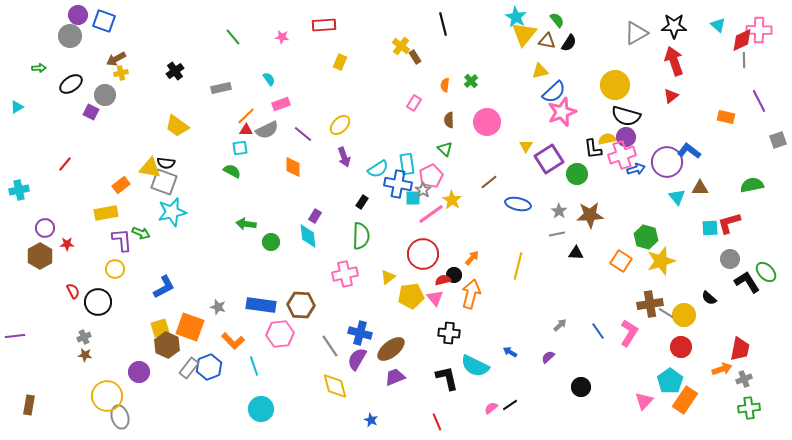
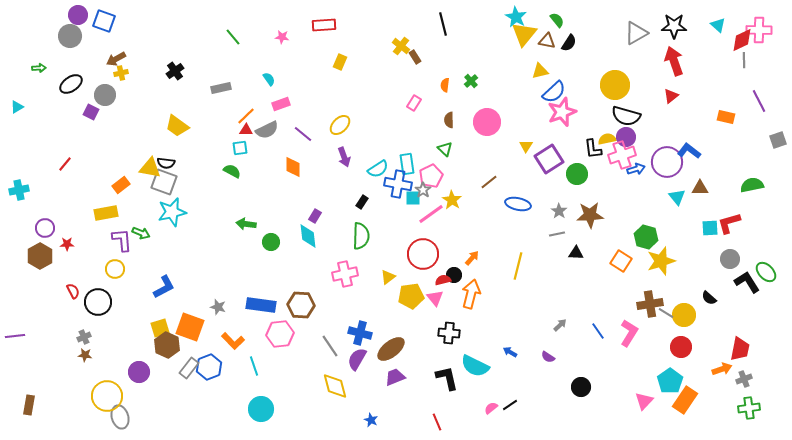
purple semicircle at (548, 357): rotated 104 degrees counterclockwise
